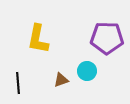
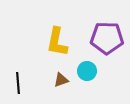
yellow L-shape: moved 19 px right, 3 px down
